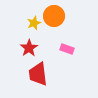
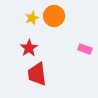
yellow star: moved 2 px left, 5 px up
pink rectangle: moved 18 px right
red trapezoid: moved 1 px left
